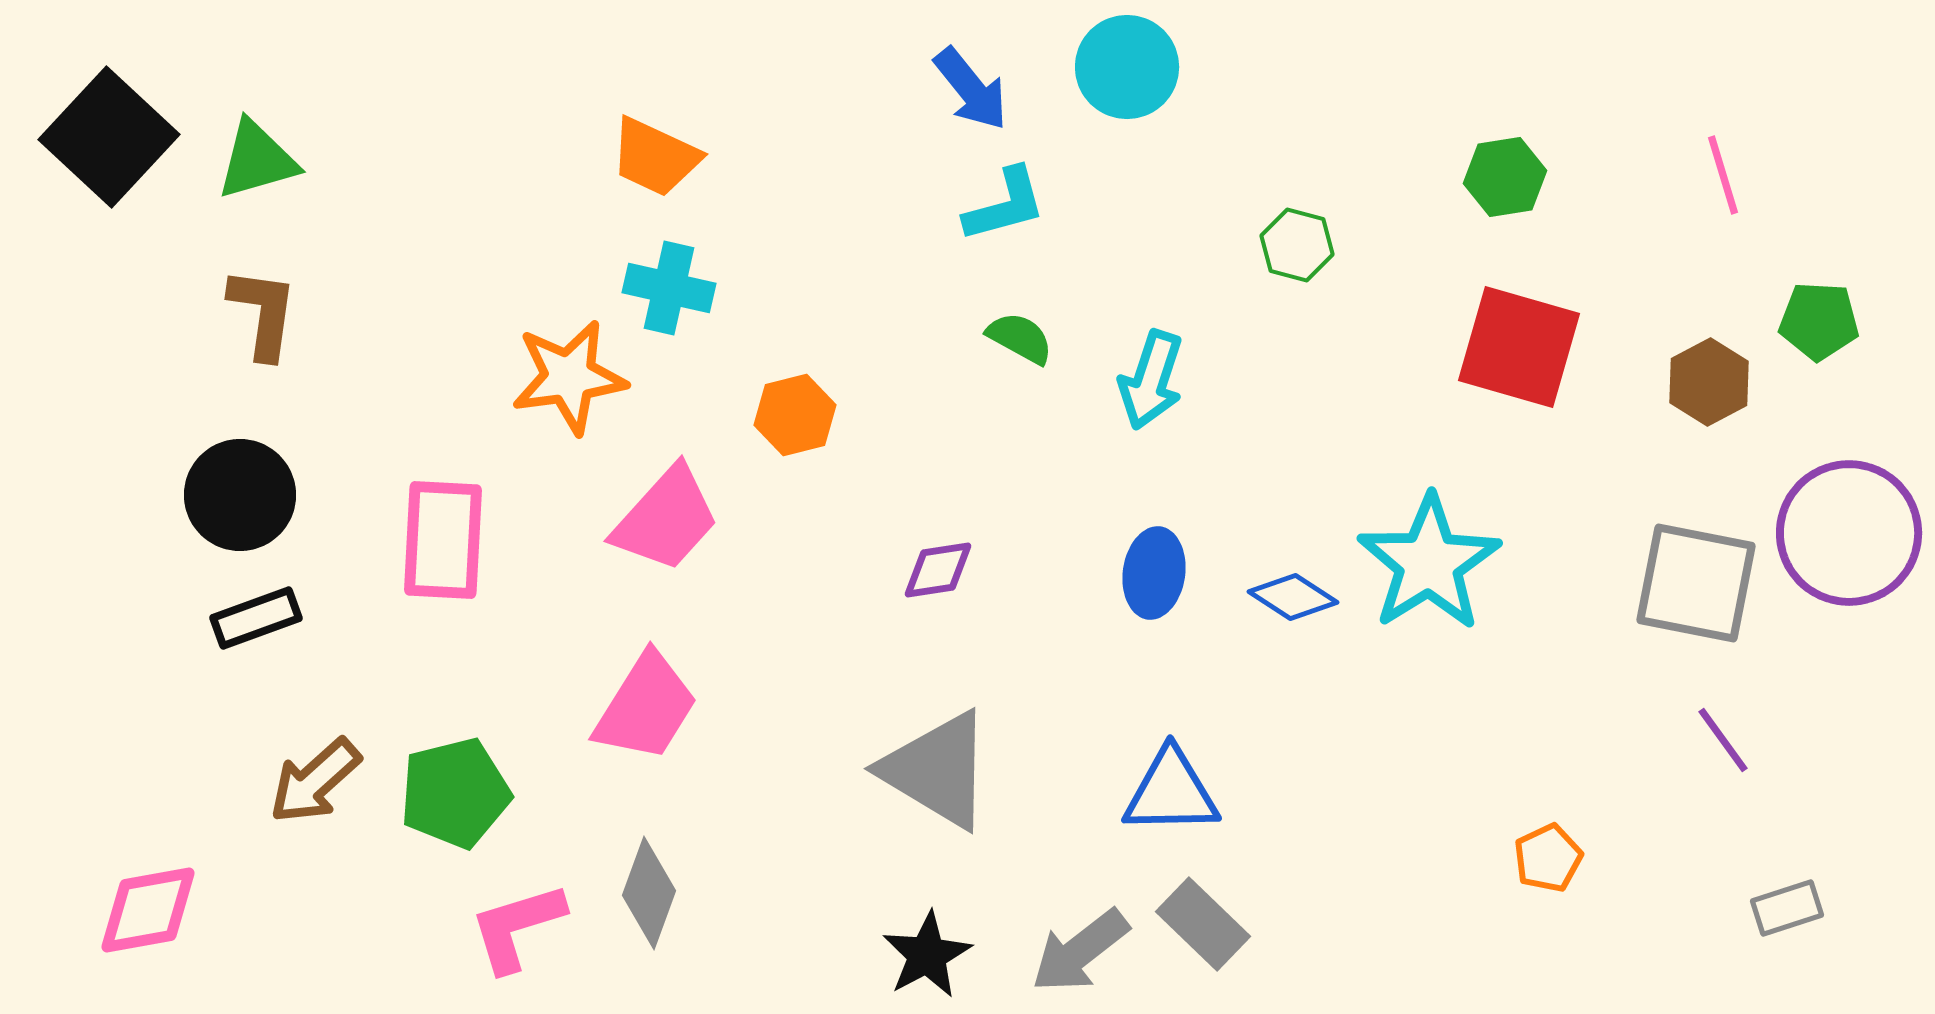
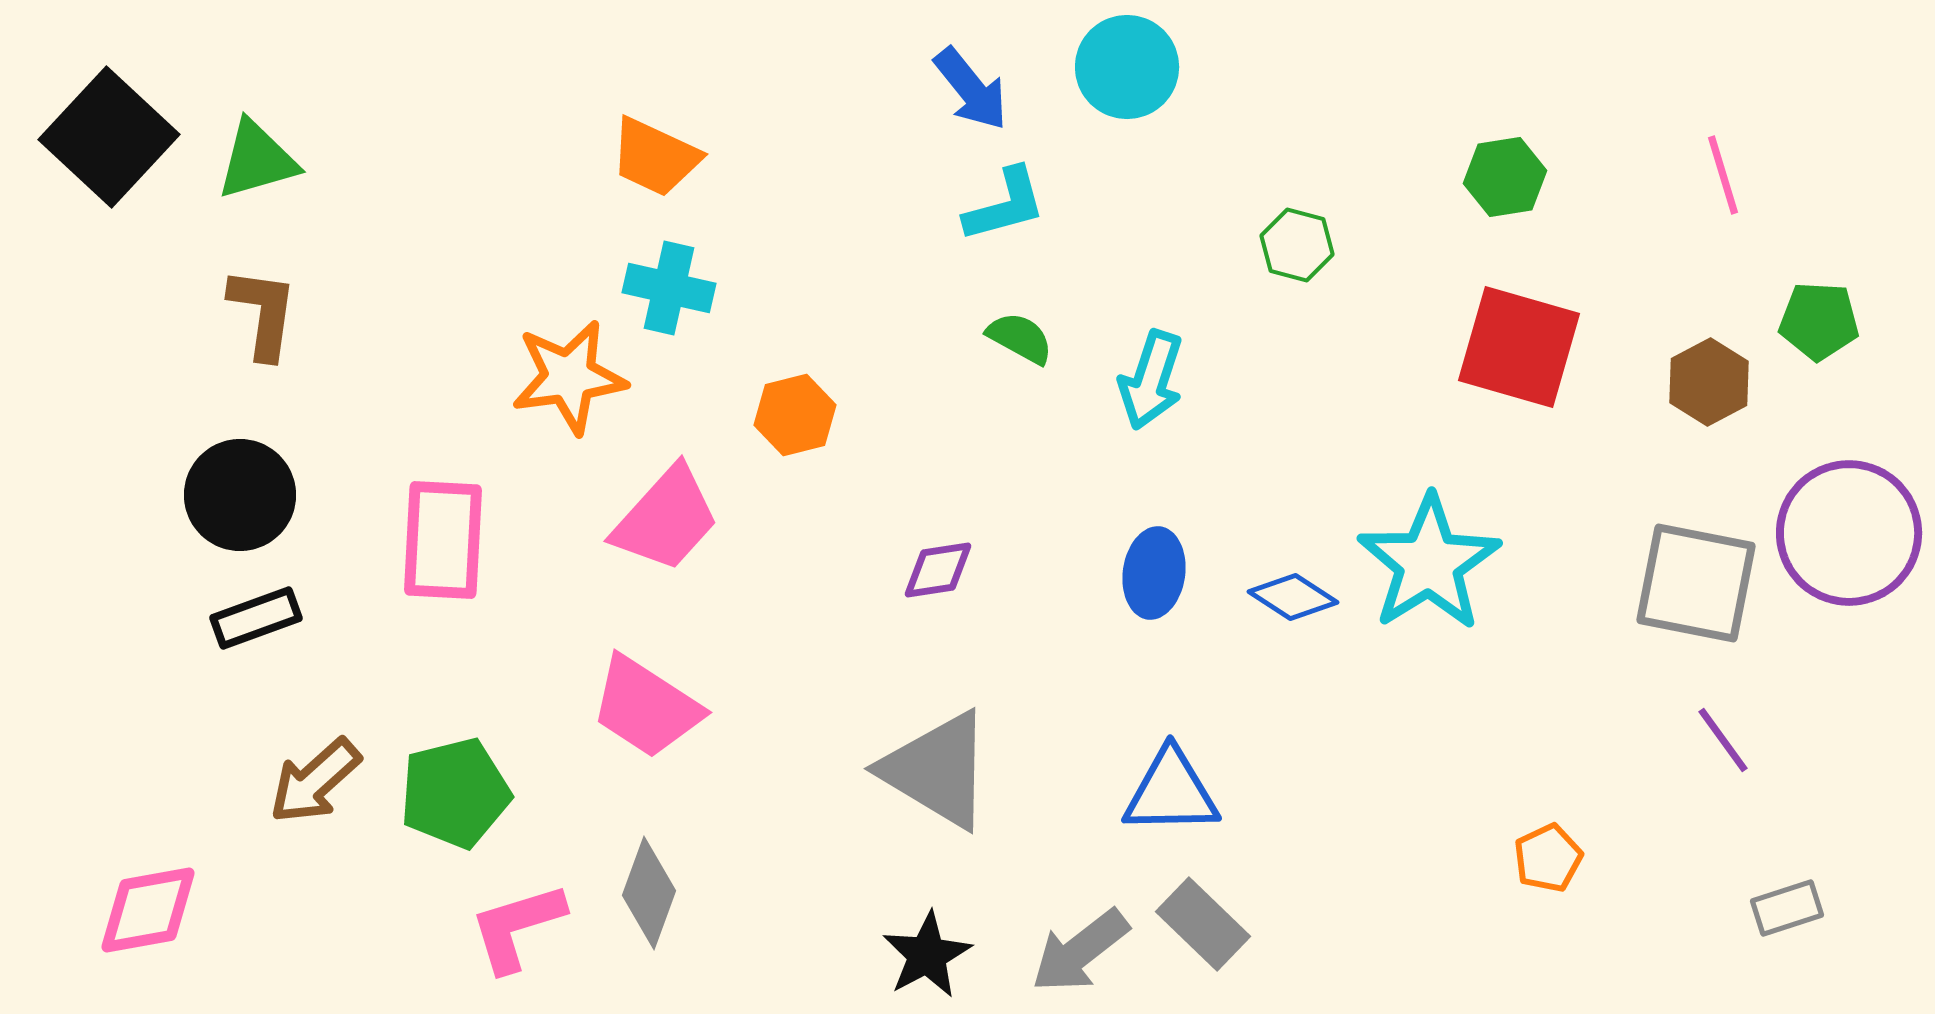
pink trapezoid at (646, 707): rotated 91 degrees clockwise
